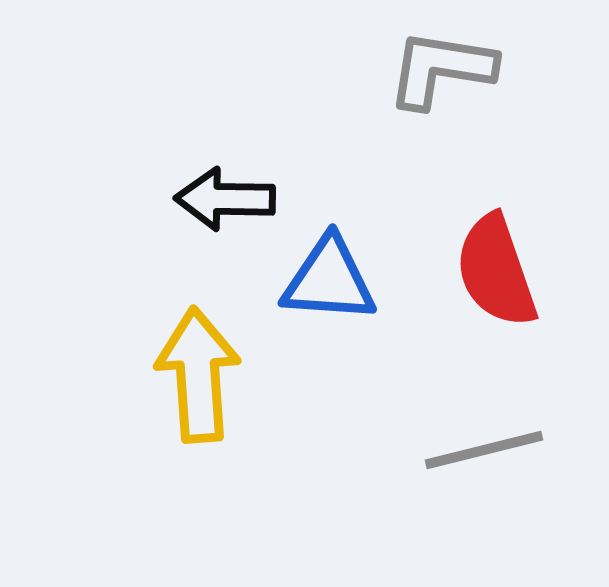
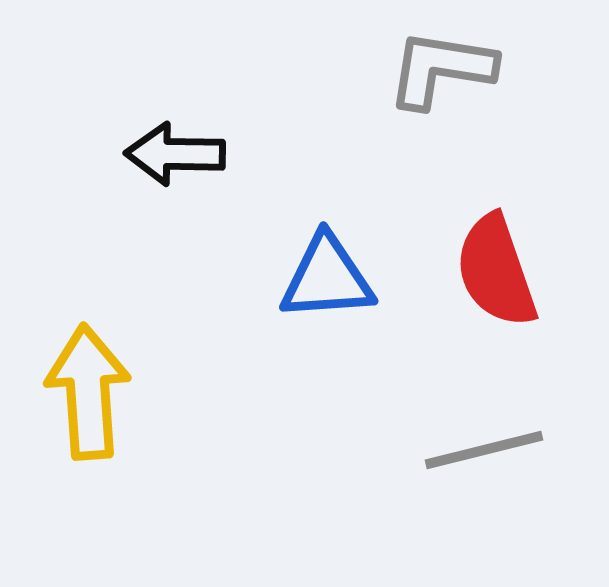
black arrow: moved 50 px left, 45 px up
blue triangle: moved 2 px left, 2 px up; rotated 8 degrees counterclockwise
yellow arrow: moved 110 px left, 17 px down
